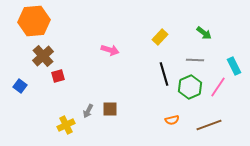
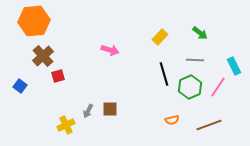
green arrow: moved 4 px left
